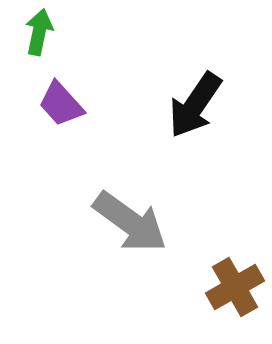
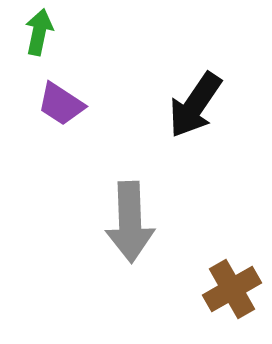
purple trapezoid: rotated 15 degrees counterclockwise
gray arrow: rotated 52 degrees clockwise
brown cross: moved 3 px left, 2 px down
